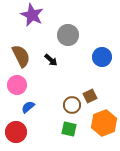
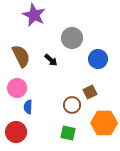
purple star: moved 2 px right
gray circle: moved 4 px right, 3 px down
blue circle: moved 4 px left, 2 px down
pink circle: moved 3 px down
brown square: moved 4 px up
blue semicircle: rotated 48 degrees counterclockwise
orange hexagon: rotated 20 degrees clockwise
green square: moved 1 px left, 4 px down
